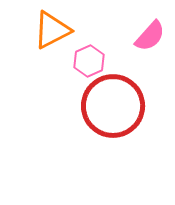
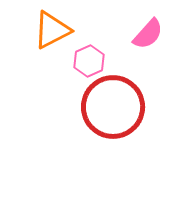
pink semicircle: moved 2 px left, 2 px up
red circle: moved 1 px down
